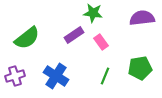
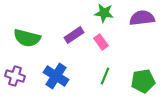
green star: moved 11 px right
green semicircle: rotated 52 degrees clockwise
green pentagon: moved 3 px right, 13 px down
purple cross: rotated 36 degrees clockwise
